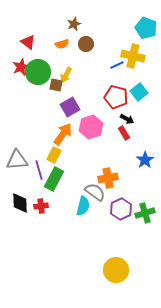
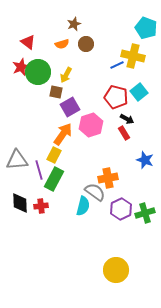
brown square: moved 7 px down
pink hexagon: moved 2 px up
blue star: rotated 18 degrees counterclockwise
